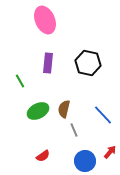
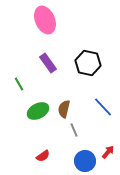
purple rectangle: rotated 42 degrees counterclockwise
green line: moved 1 px left, 3 px down
blue line: moved 8 px up
red arrow: moved 2 px left
